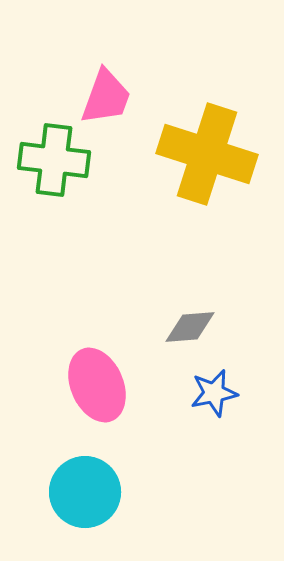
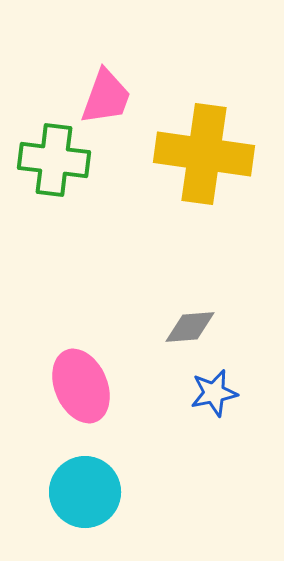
yellow cross: moved 3 px left; rotated 10 degrees counterclockwise
pink ellipse: moved 16 px left, 1 px down
